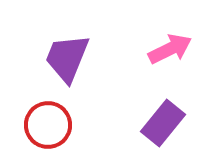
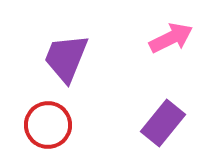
pink arrow: moved 1 px right, 11 px up
purple trapezoid: moved 1 px left
